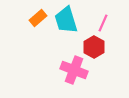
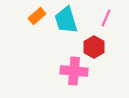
orange rectangle: moved 1 px left, 2 px up
pink line: moved 3 px right, 5 px up
pink cross: moved 1 px down; rotated 16 degrees counterclockwise
